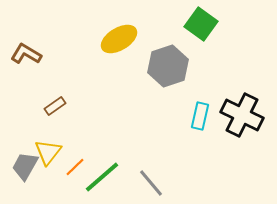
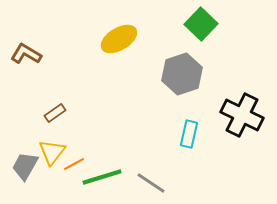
green square: rotated 8 degrees clockwise
gray hexagon: moved 14 px right, 8 px down
brown rectangle: moved 7 px down
cyan rectangle: moved 11 px left, 18 px down
yellow triangle: moved 4 px right
orange line: moved 1 px left, 3 px up; rotated 15 degrees clockwise
green line: rotated 24 degrees clockwise
gray line: rotated 16 degrees counterclockwise
